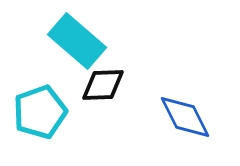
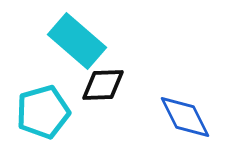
cyan pentagon: moved 3 px right; rotated 4 degrees clockwise
